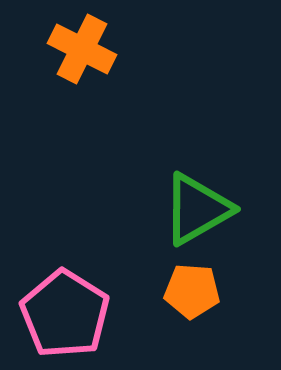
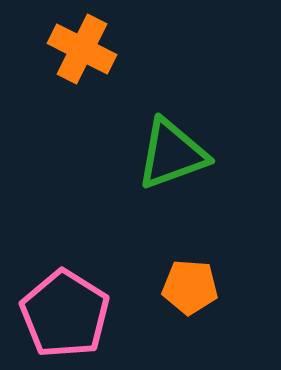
green triangle: moved 25 px left, 55 px up; rotated 10 degrees clockwise
orange pentagon: moved 2 px left, 4 px up
